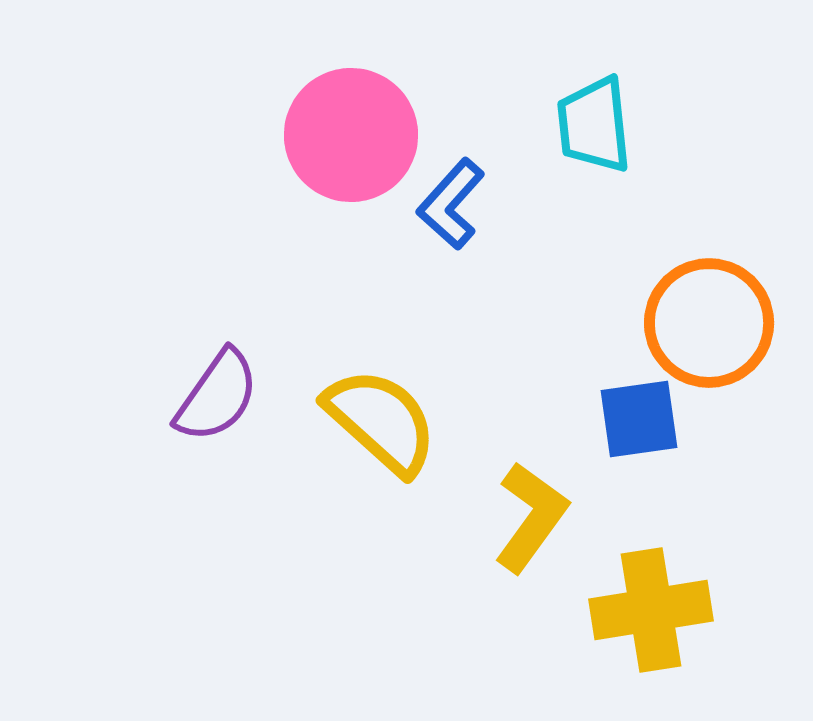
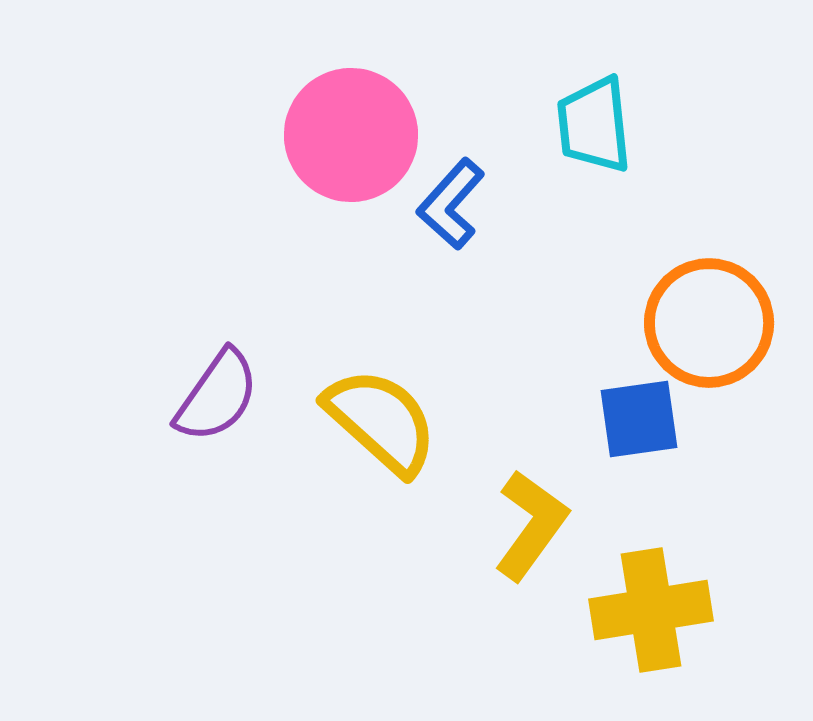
yellow L-shape: moved 8 px down
